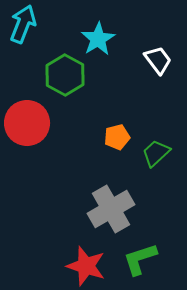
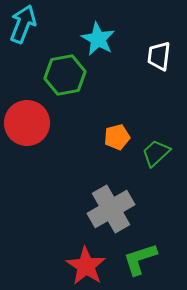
cyan star: rotated 12 degrees counterclockwise
white trapezoid: moved 1 px right, 4 px up; rotated 136 degrees counterclockwise
green hexagon: rotated 21 degrees clockwise
red star: rotated 15 degrees clockwise
